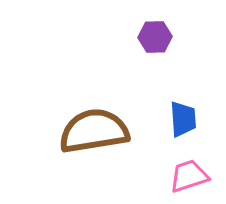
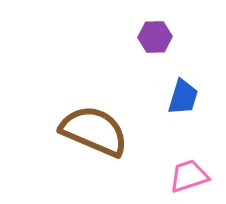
blue trapezoid: moved 22 px up; rotated 21 degrees clockwise
brown semicircle: rotated 32 degrees clockwise
